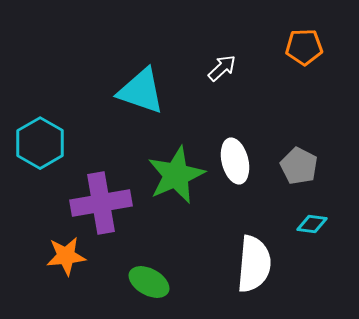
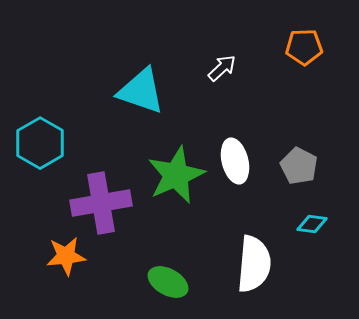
green ellipse: moved 19 px right
